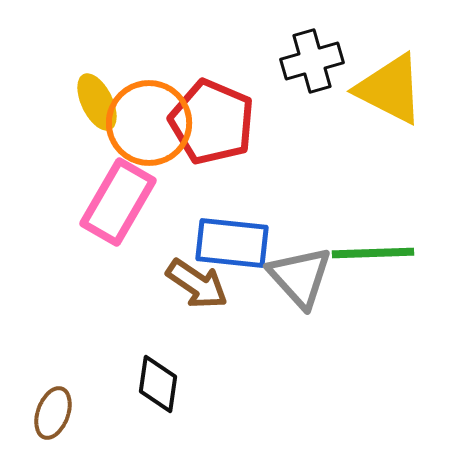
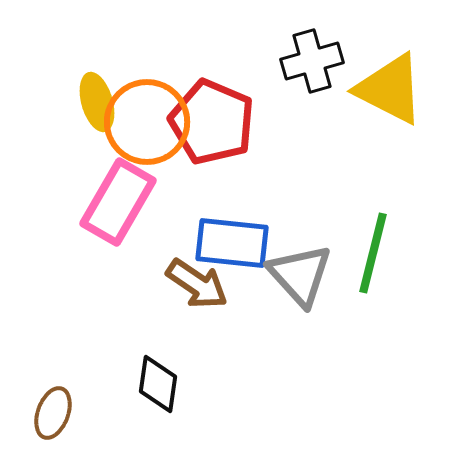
yellow ellipse: rotated 10 degrees clockwise
orange circle: moved 2 px left, 1 px up
green line: rotated 74 degrees counterclockwise
gray triangle: moved 2 px up
